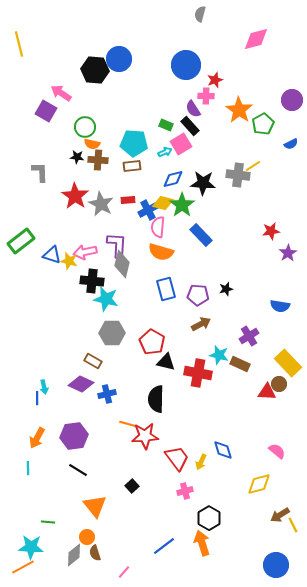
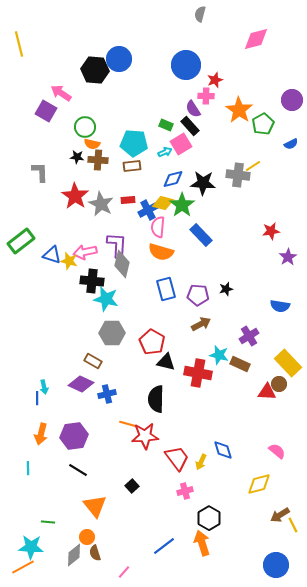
purple star at (288, 253): moved 4 px down
orange arrow at (37, 438): moved 4 px right, 4 px up; rotated 15 degrees counterclockwise
